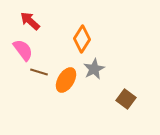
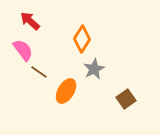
brown line: rotated 18 degrees clockwise
orange ellipse: moved 11 px down
brown square: rotated 18 degrees clockwise
